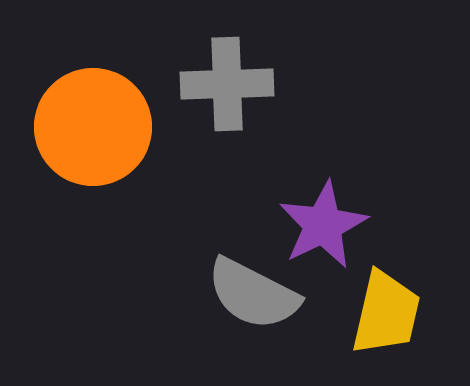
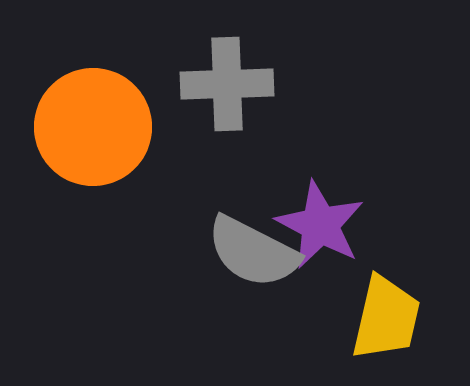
purple star: moved 3 px left; rotated 18 degrees counterclockwise
gray semicircle: moved 42 px up
yellow trapezoid: moved 5 px down
